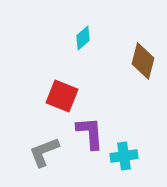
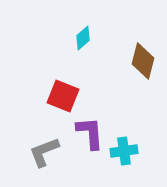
red square: moved 1 px right
cyan cross: moved 5 px up
